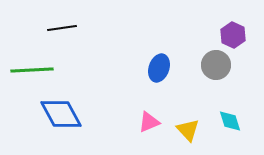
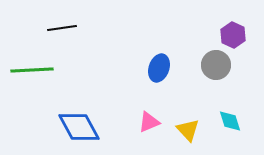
blue diamond: moved 18 px right, 13 px down
